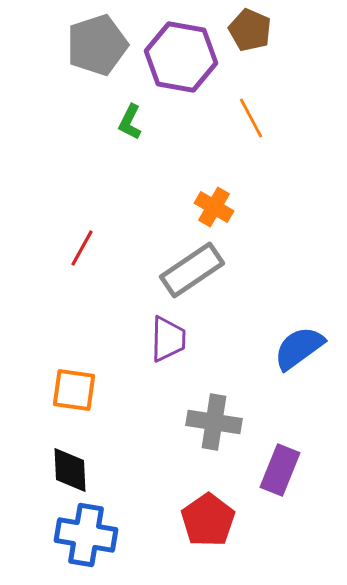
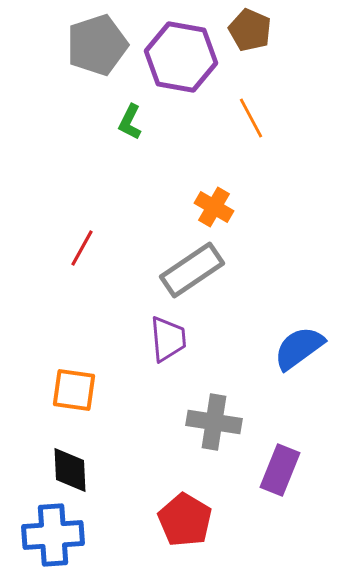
purple trapezoid: rotated 6 degrees counterclockwise
red pentagon: moved 23 px left; rotated 6 degrees counterclockwise
blue cross: moved 33 px left; rotated 14 degrees counterclockwise
